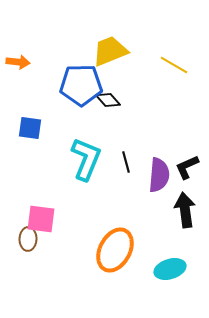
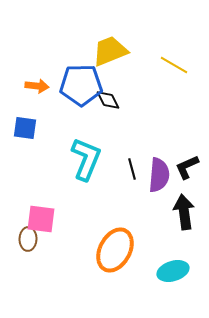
orange arrow: moved 19 px right, 24 px down
black diamond: rotated 15 degrees clockwise
blue square: moved 5 px left
black line: moved 6 px right, 7 px down
black arrow: moved 1 px left, 2 px down
cyan ellipse: moved 3 px right, 2 px down
